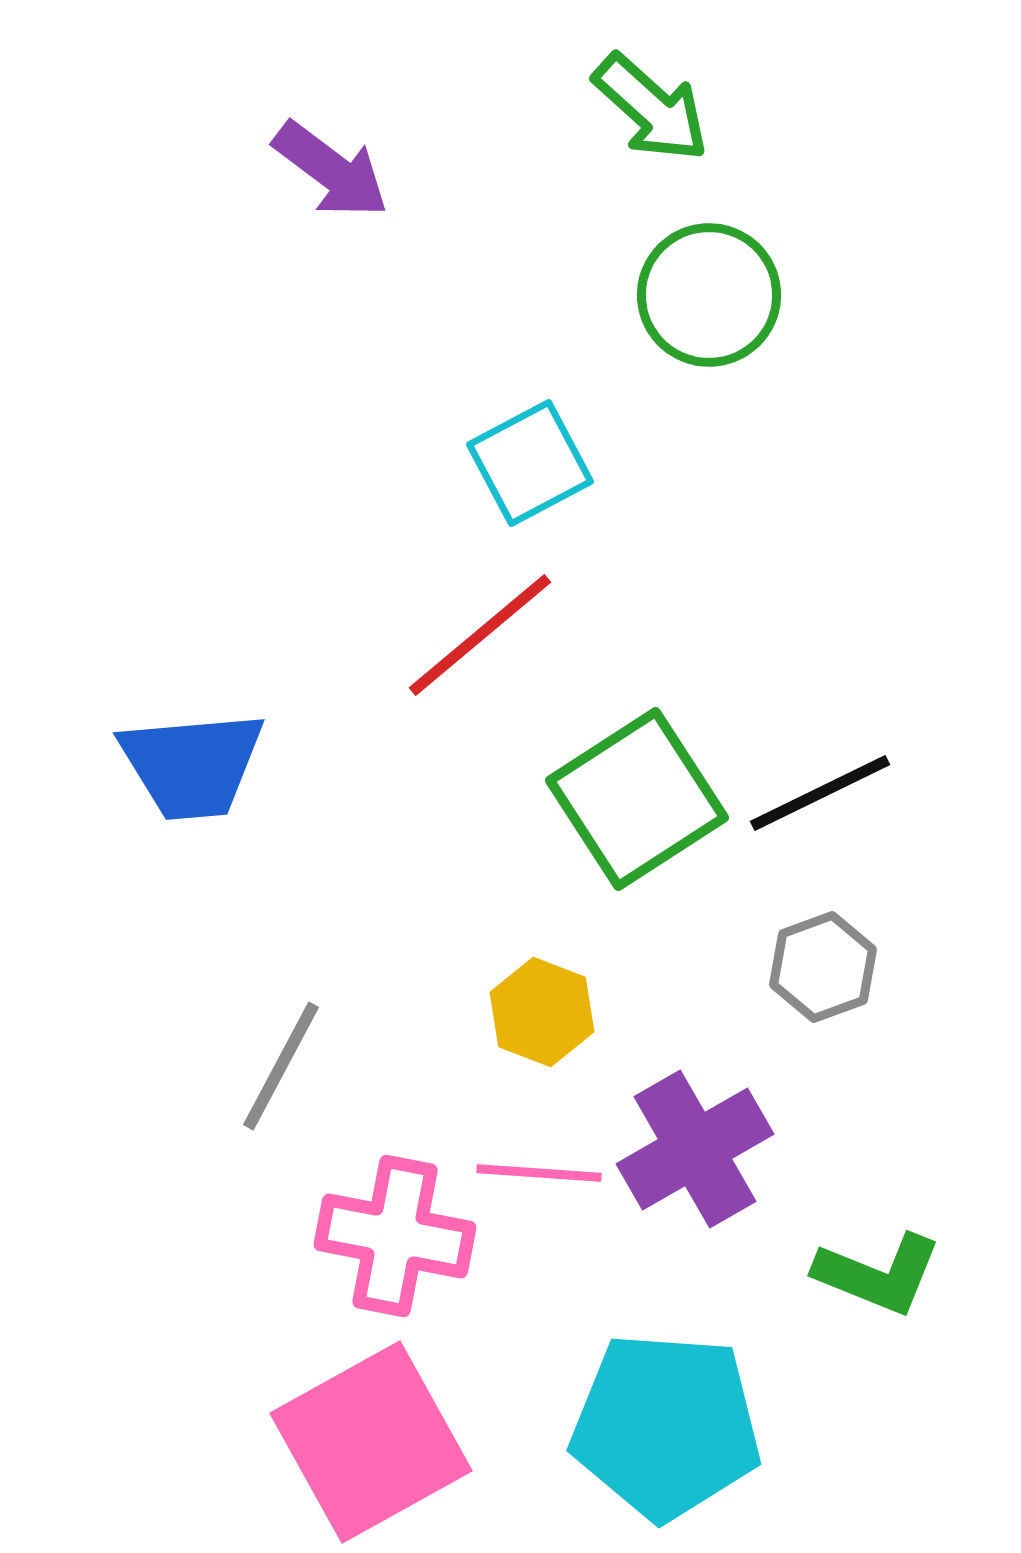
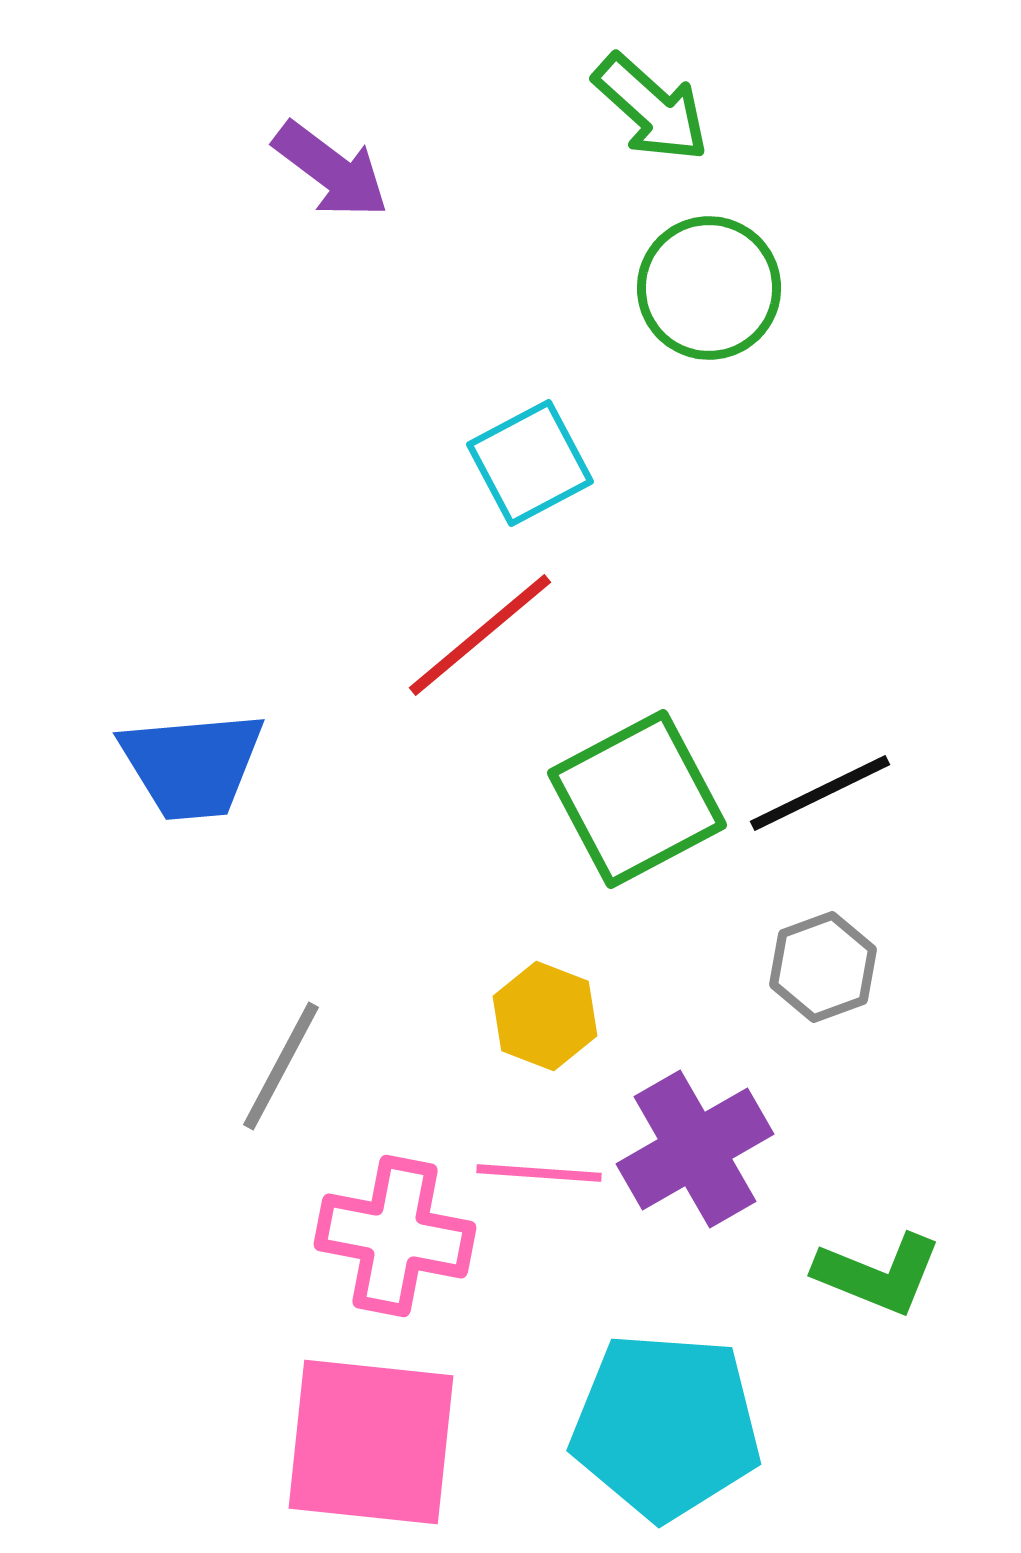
green circle: moved 7 px up
green square: rotated 5 degrees clockwise
yellow hexagon: moved 3 px right, 4 px down
pink square: rotated 35 degrees clockwise
